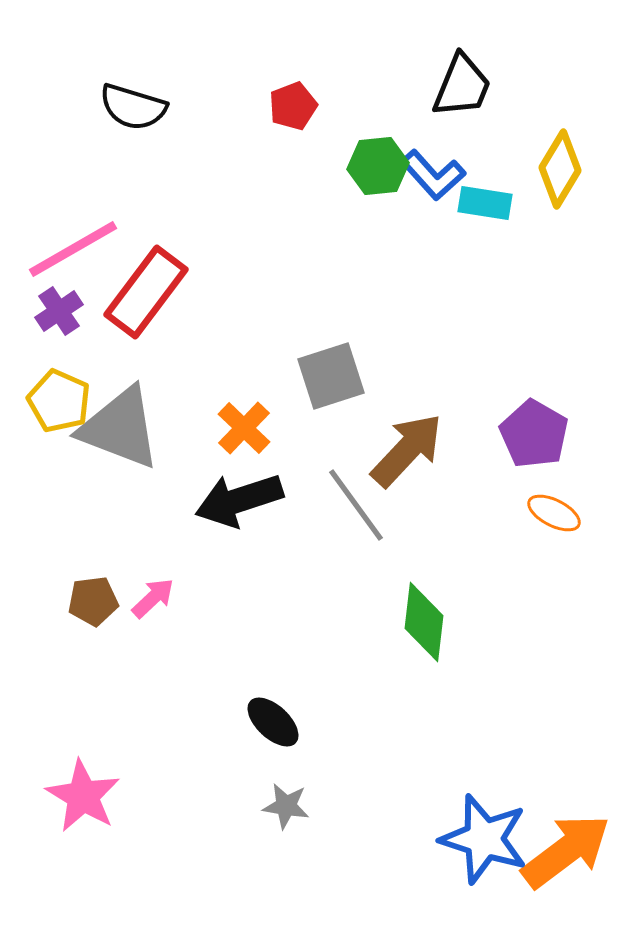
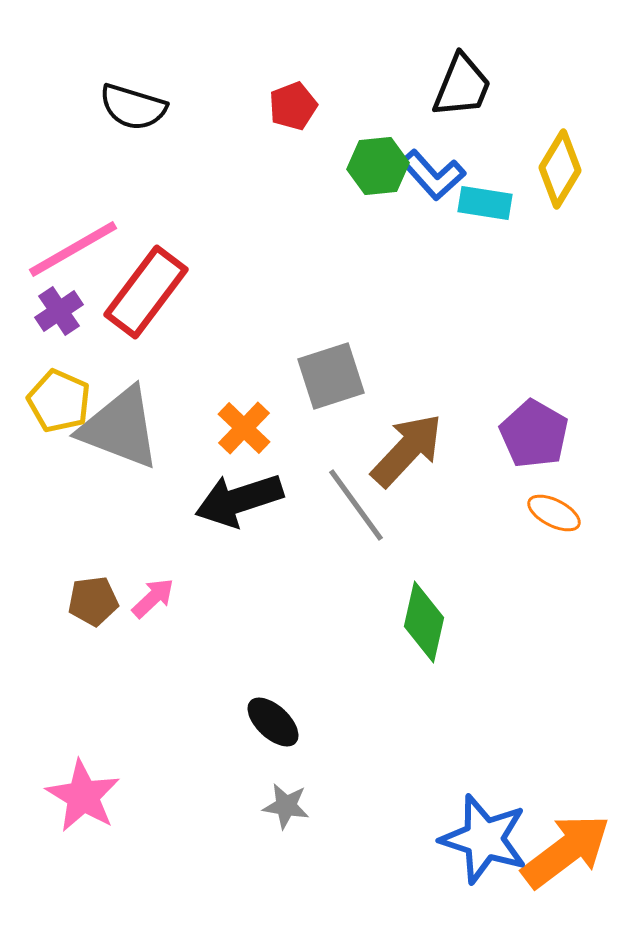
green diamond: rotated 6 degrees clockwise
